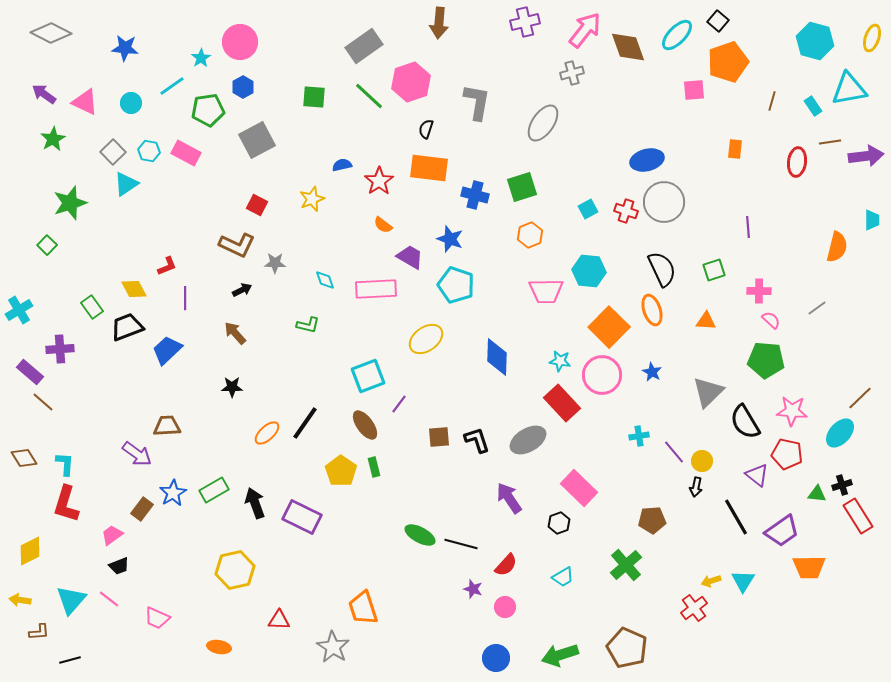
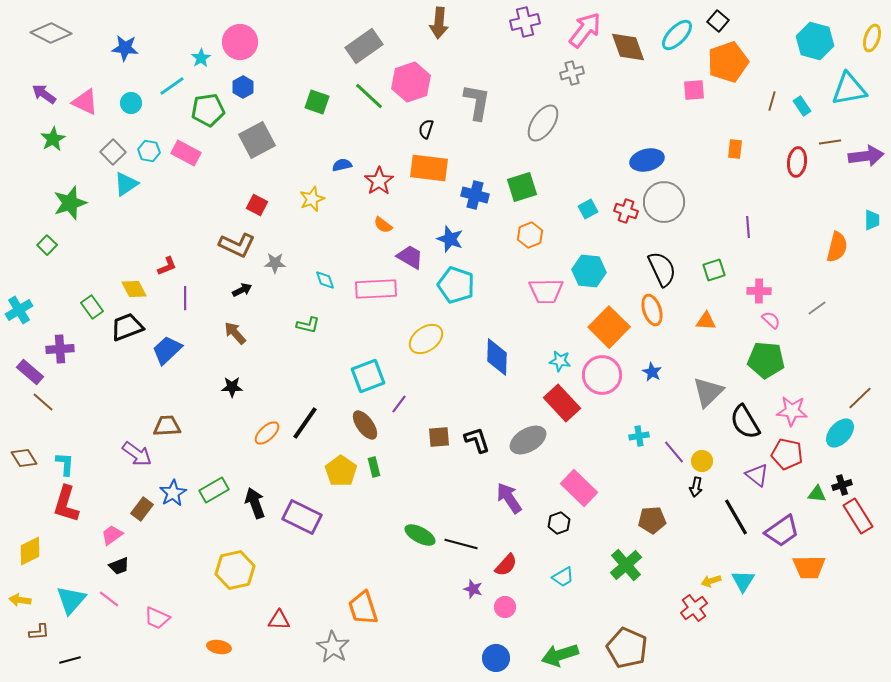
green square at (314, 97): moved 3 px right, 5 px down; rotated 15 degrees clockwise
cyan rectangle at (813, 106): moved 11 px left
